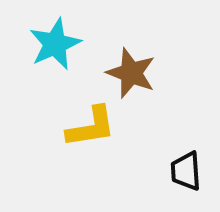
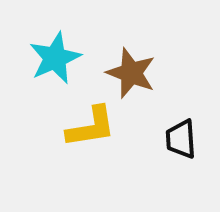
cyan star: moved 14 px down
black trapezoid: moved 5 px left, 32 px up
